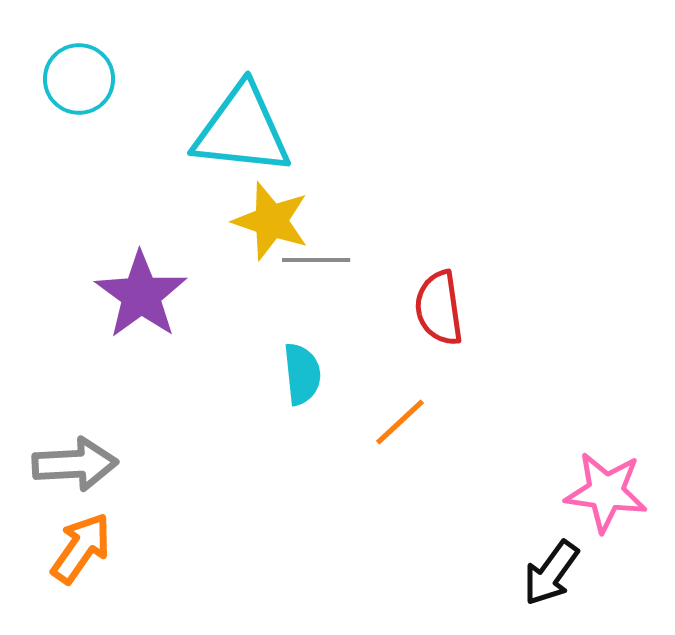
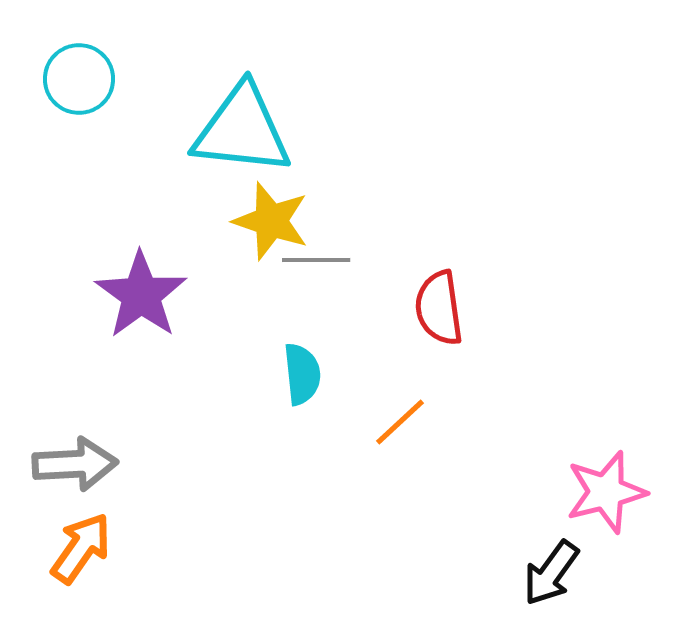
pink star: rotated 22 degrees counterclockwise
